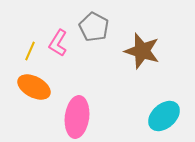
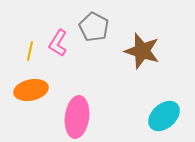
yellow line: rotated 12 degrees counterclockwise
orange ellipse: moved 3 px left, 3 px down; rotated 40 degrees counterclockwise
